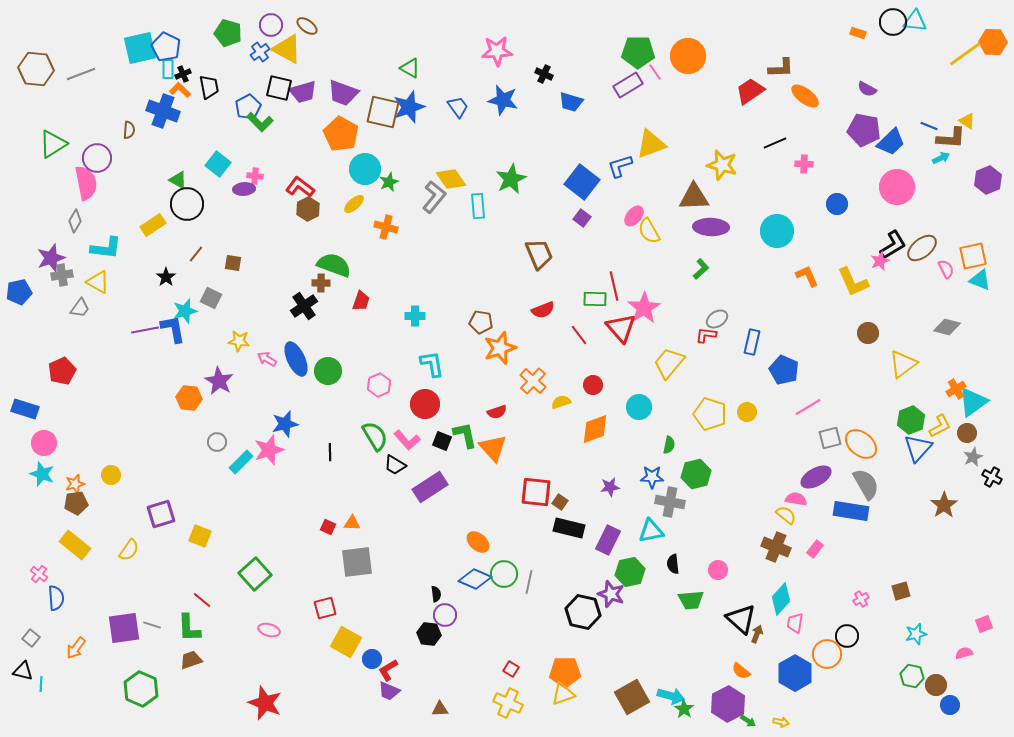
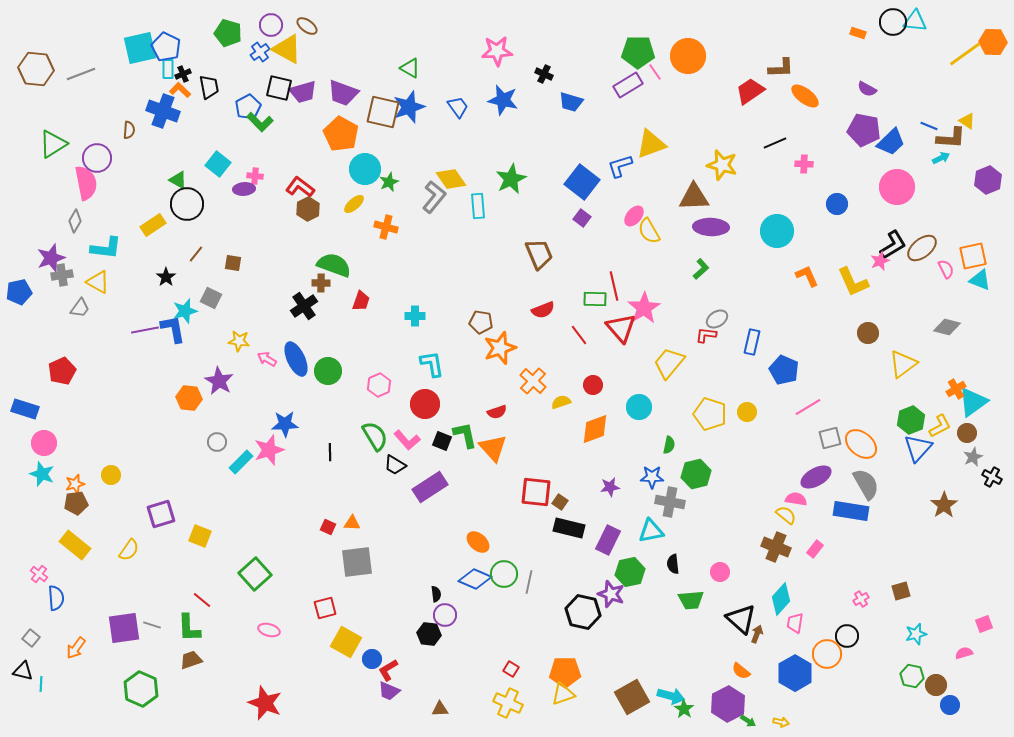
blue star at (285, 424): rotated 12 degrees clockwise
pink circle at (718, 570): moved 2 px right, 2 px down
